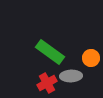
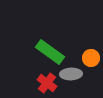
gray ellipse: moved 2 px up
red cross: rotated 24 degrees counterclockwise
